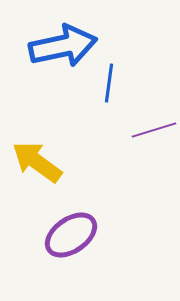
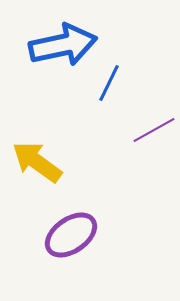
blue arrow: moved 1 px up
blue line: rotated 18 degrees clockwise
purple line: rotated 12 degrees counterclockwise
